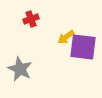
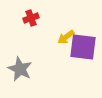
red cross: moved 1 px up
